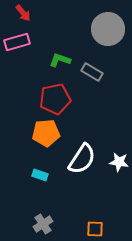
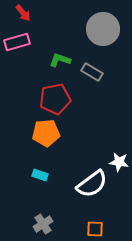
gray circle: moved 5 px left
white semicircle: moved 10 px right, 25 px down; rotated 20 degrees clockwise
